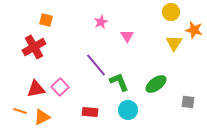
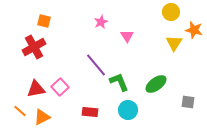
orange square: moved 2 px left, 1 px down
orange line: rotated 24 degrees clockwise
